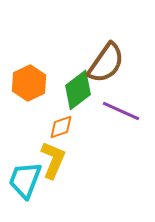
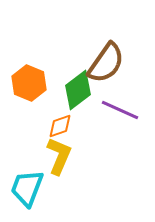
orange hexagon: rotated 12 degrees counterclockwise
purple line: moved 1 px left, 1 px up
orange diamond: moved 1 px left, 1 px up
yellow L-shape: moved 6 px right, 4 px up
cyan trapezoid: moved 2 px right, 8 px down
